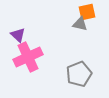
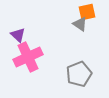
gray triangle: rotated 21 degrees clockwise
